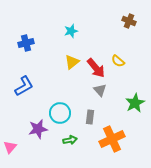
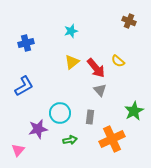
green star: moved 1 px left, 8 px down
pink triangle: moved 8 px right, 3 px down
